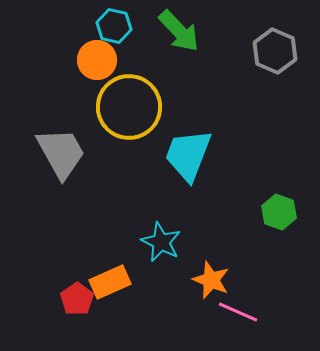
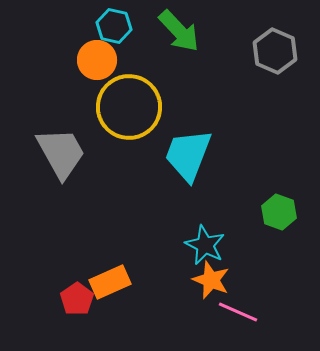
cyan star: moved 44 px right, 3 px down
